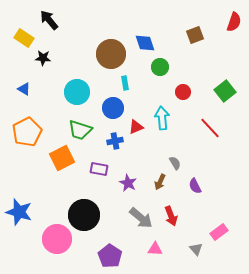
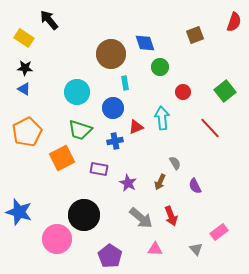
black star: moved 18 px left, 10 px down
